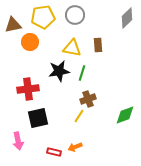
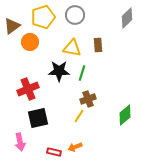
yellow pentagon: rotated 10 degrees counterclockwise
brown triangle: moved 1 px left, 1 px down; rotated 24 degrees counterclockwise
black star: rotated 10 degrees clockwise
red cross: rotated 15 degrees counterclockwise
green diamond: rotated 20 degrees counterclockwise
pink arrow: moved 2 px right, 1 px down
